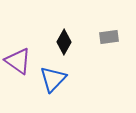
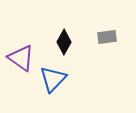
gray rectangle: moved 2 px left
purple triangle: moved 3 px right, 3 px up
